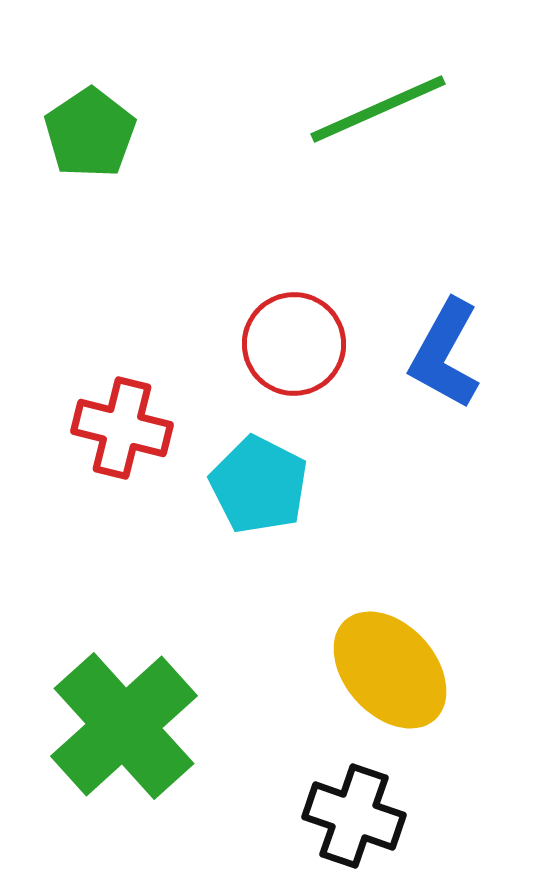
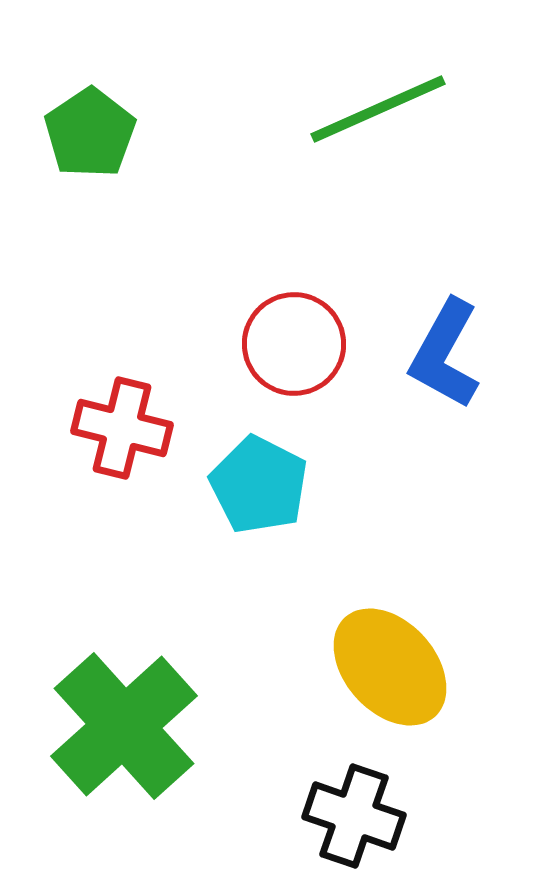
yellow ellipse: moved 3 px up
